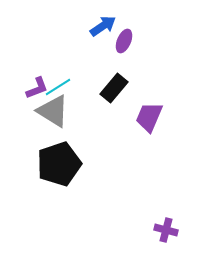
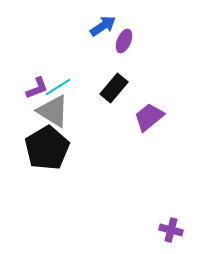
purple trapezoid: rotated 28 degrees clockwise
black pentagon: moved 12 px left, 16 px up; rotated 12 degrees counterclockwise
purple cross: moved 5 px right
